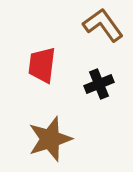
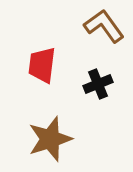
brown L-shape: moved 1 px right, 1 px down
black cross: moved 1 px left
